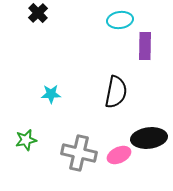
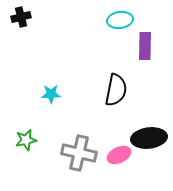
black cross: moved 17 px left, 4 px down; rotated 30 degrees clockwise
black semicircle: moved 2 px up
